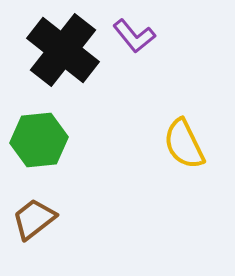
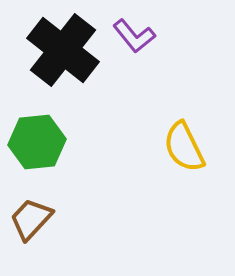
green hexagon: moved 2 px left, 2 px down
yellow semicircle: moved 3 px down
brown trapezoid: moved 3 px left; rotated 9 degrees counterclockwise
